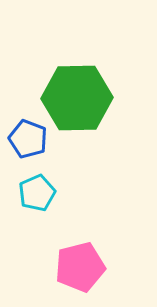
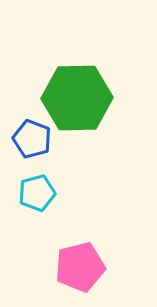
blue pentagon: moved 4 px right
cyan pentagon: rotated 9 degrees clockwise
